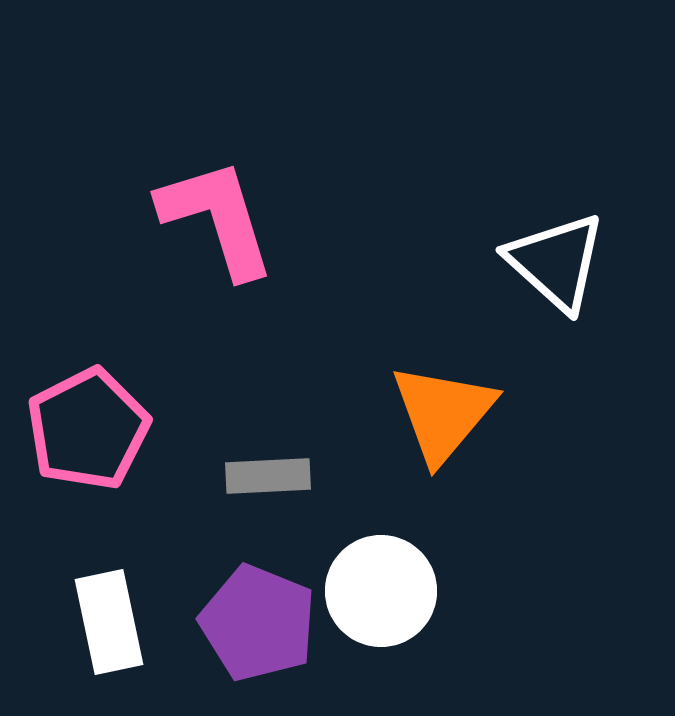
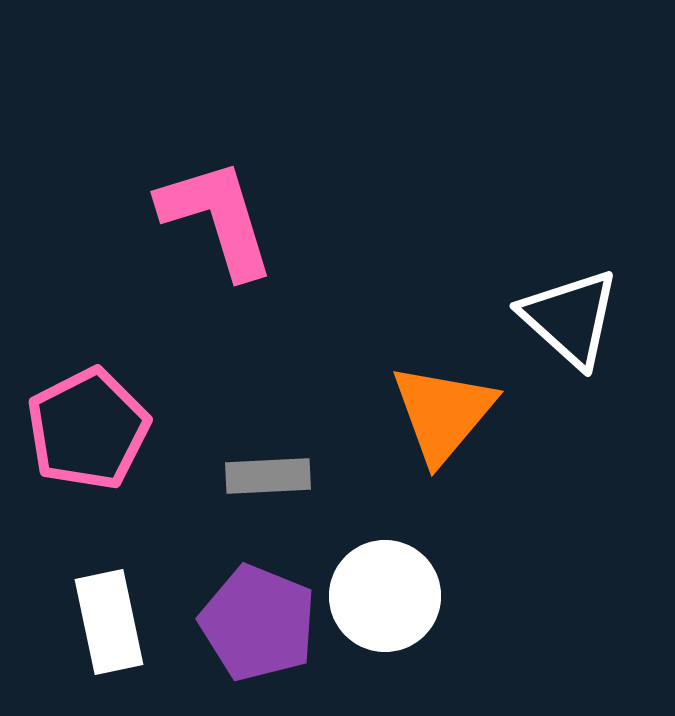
white triangle: moved 14 px right, 56 px down
white circle: moved 4 px right, 5 px down
